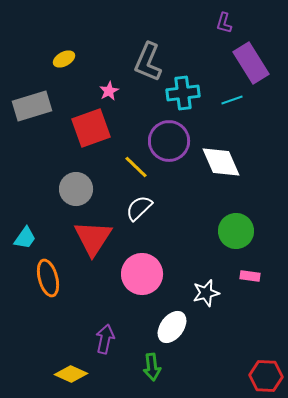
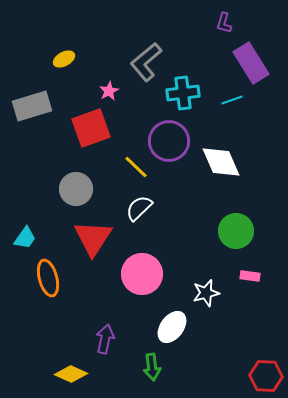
gray L-shape: moved 2 px left; rotated 27 degrees clockwise
